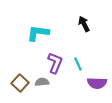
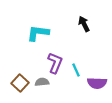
cyan line: moved 2 px left, 6 px down
